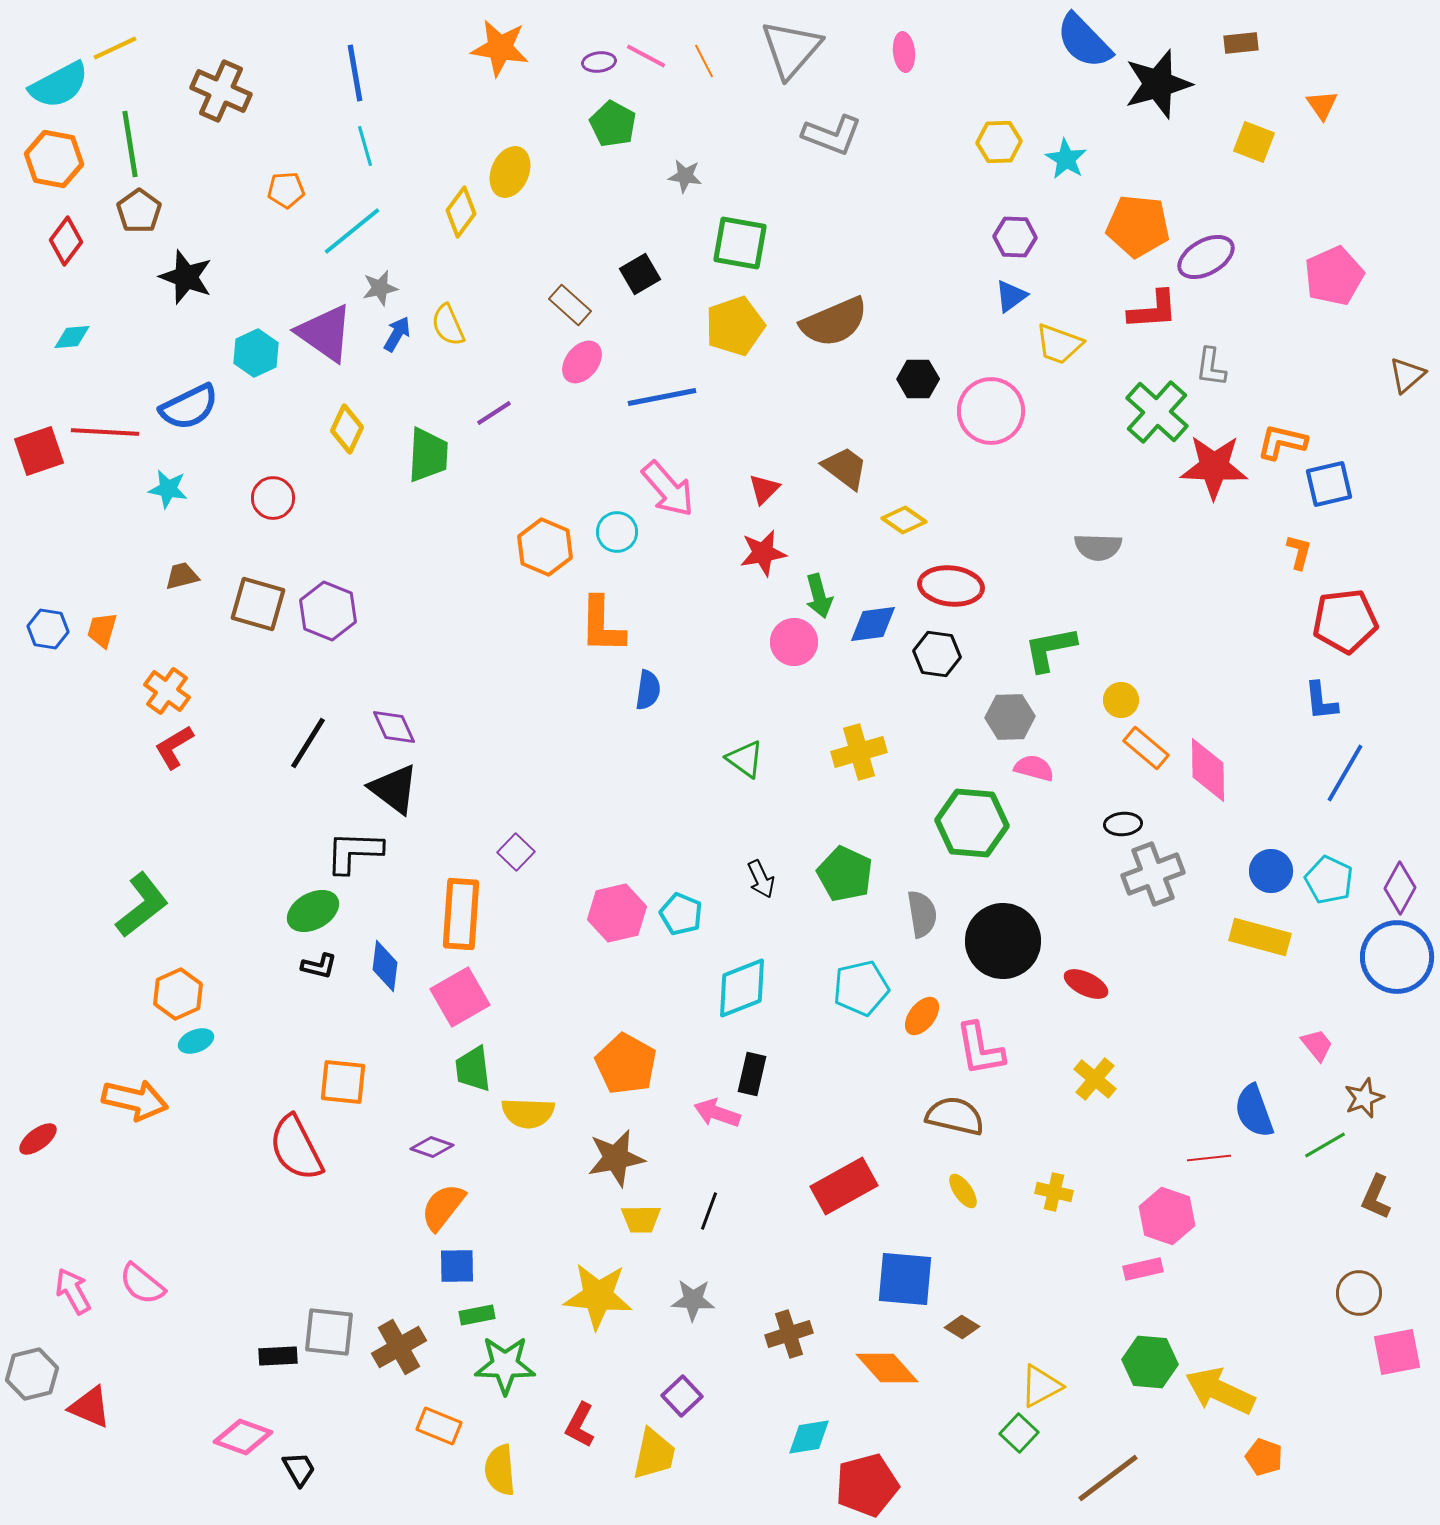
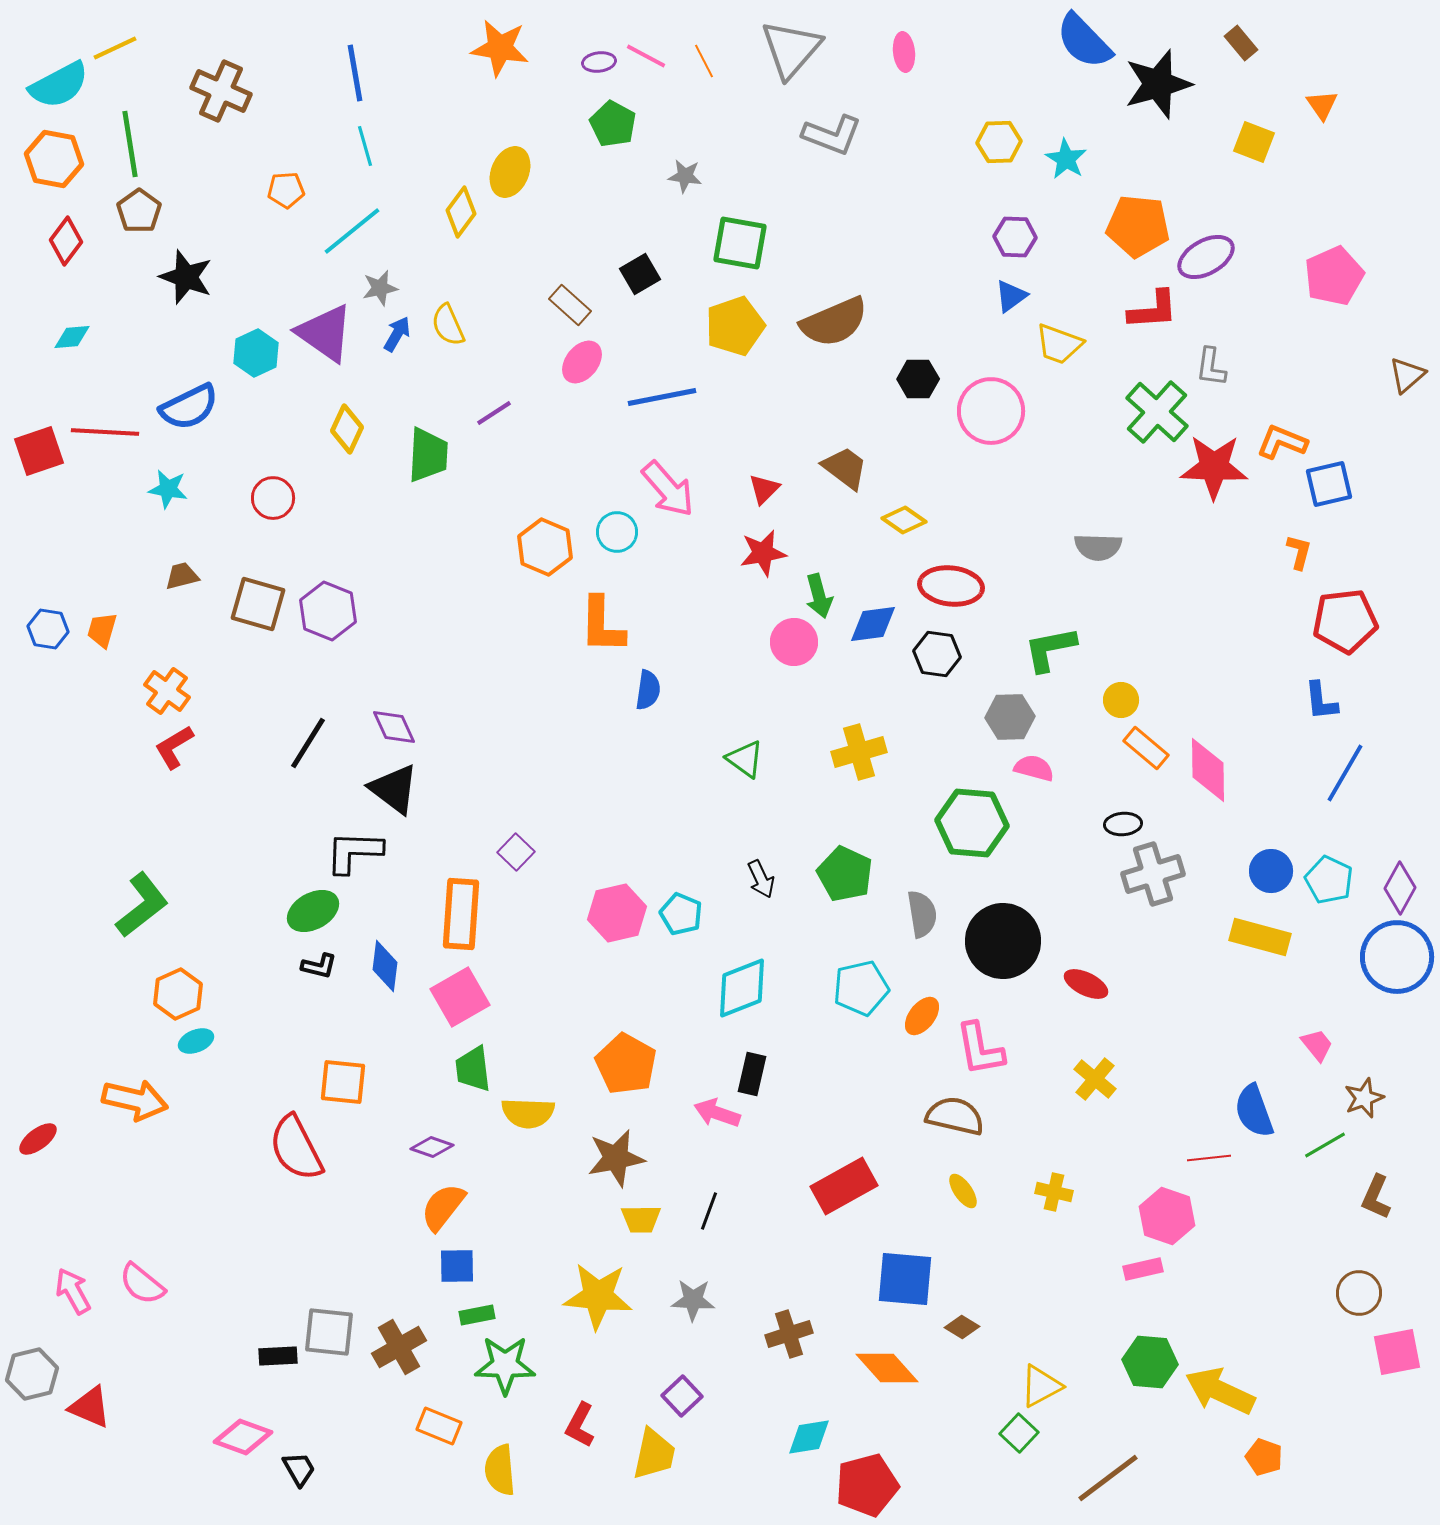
brown rectangle at (1241, 43): rotated 56 degrees clockwise
orange L-shape at (1282, 442): rotated 9 degrees clockwise
gray cross at (1153, 874): rotated 4 degrees clockwise
